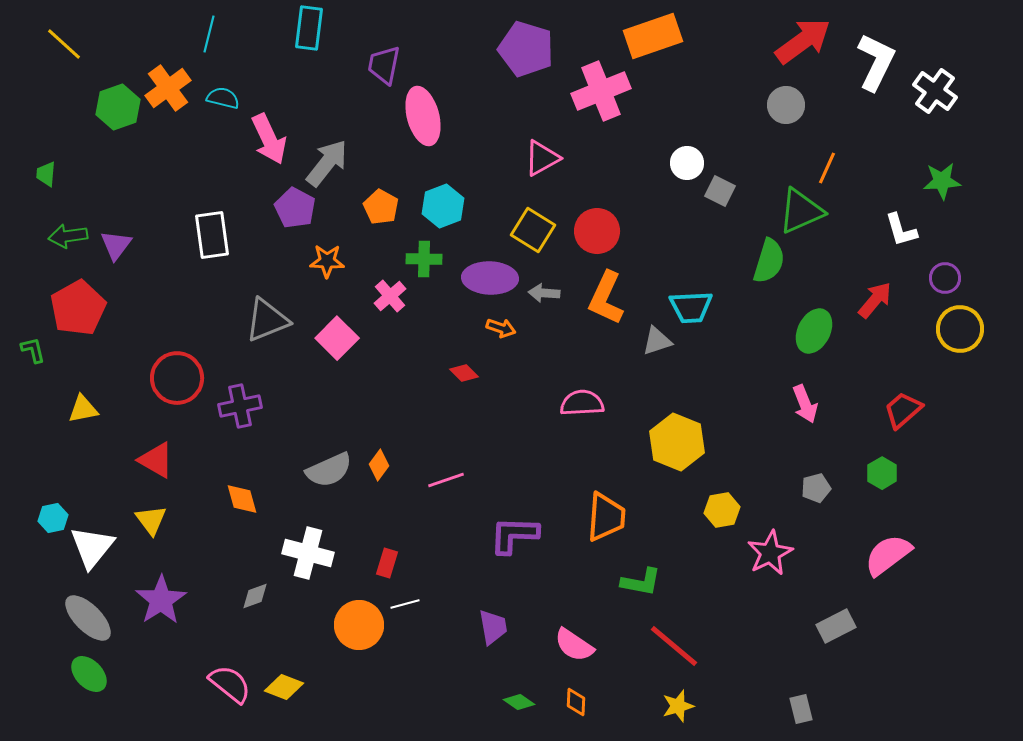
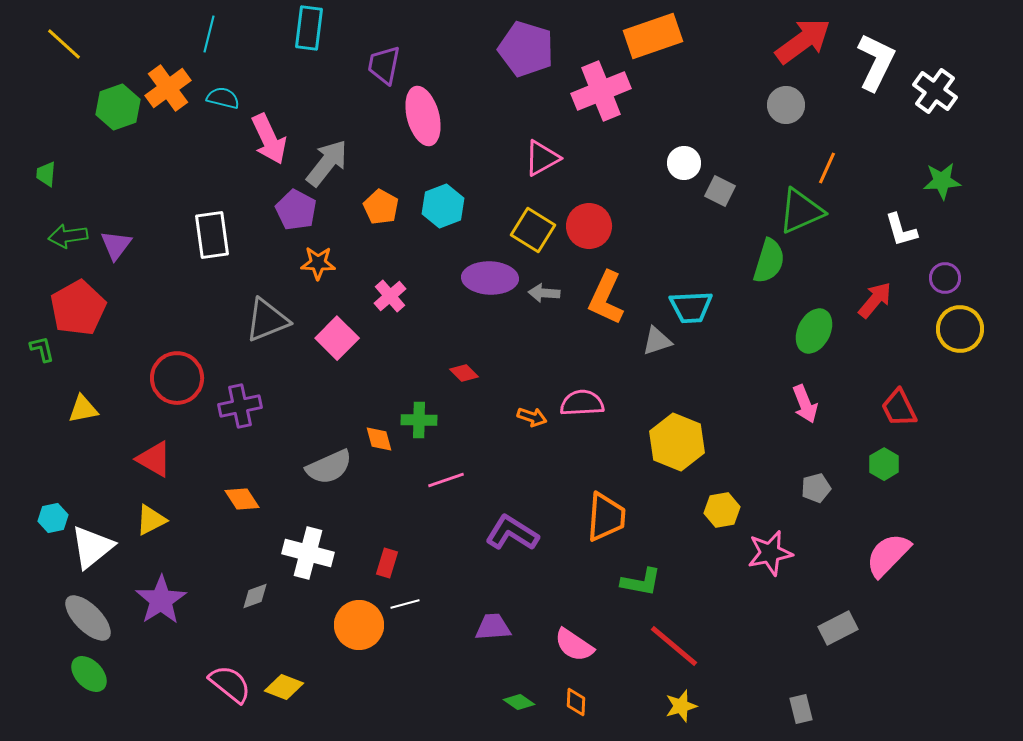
white circle at (687, 163): moved 3 px left
purple pentagon at (295, 208): moved 1 px right, 2 px down
red circle at (597, 231): moved 8 px left, 5 px up
green cross at (424, 259): moved 5 px left, 161 px down
orange star at (327, 261): moved 9 px left, 2 px down
orange arrow at (501, 328): moved 31 px right, 89 px down
green L-shape at (33, 350): moved 9 px right, 1 px up
red trapezoid at (903, 410): moved 4 px left, 2 px up; rotated 75 degrees counterclockwise
red triangle at (156, 460): moved 2 px left, 1 px up
orange diamond at (379, 465): moved 26 px up; rotated 52 degrees counterclockwise
gray semicircle at (329, 470): moved 3 px up
green hexagon at (882, 473): moved 2 px right, 9 px up
orange diamond at (242, 499): rotated 18 degrees counterclockwise
yellow triangle at (151, 520): rotated 40 degrees clockwise
purple L-shape at (514, 535): moved 2 px left, 2 px up; rotated 30 degrees clockwise
white triangle at (92, 547): rotated 12 degrees clockwise
pink star at (770, 553): rotated 15 degrees clockwise
pink semicircle at (888, 555): rotated 9 degrees counterclockwise
gray rectangle at (836, 626): moved 2 px right, 2 px down
purple trapezoid at (493, 627): rotated 84 degrees counterclockwise
yellow star at (678, 706): moved 3 px right
